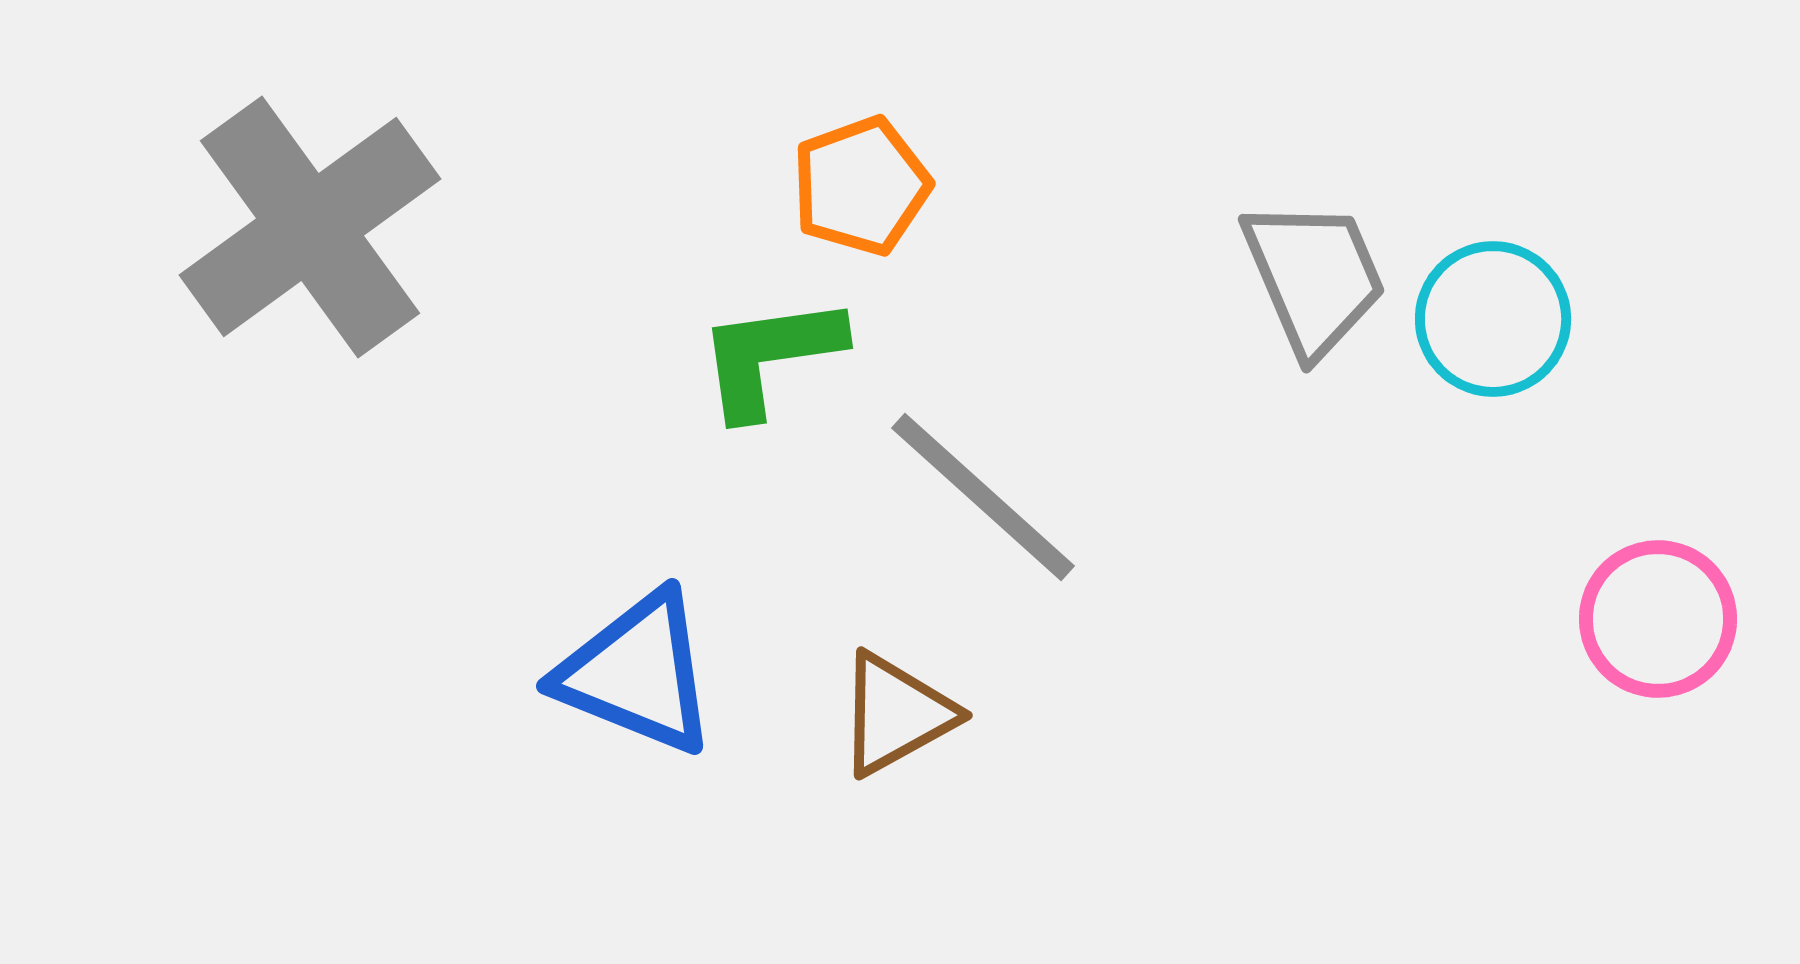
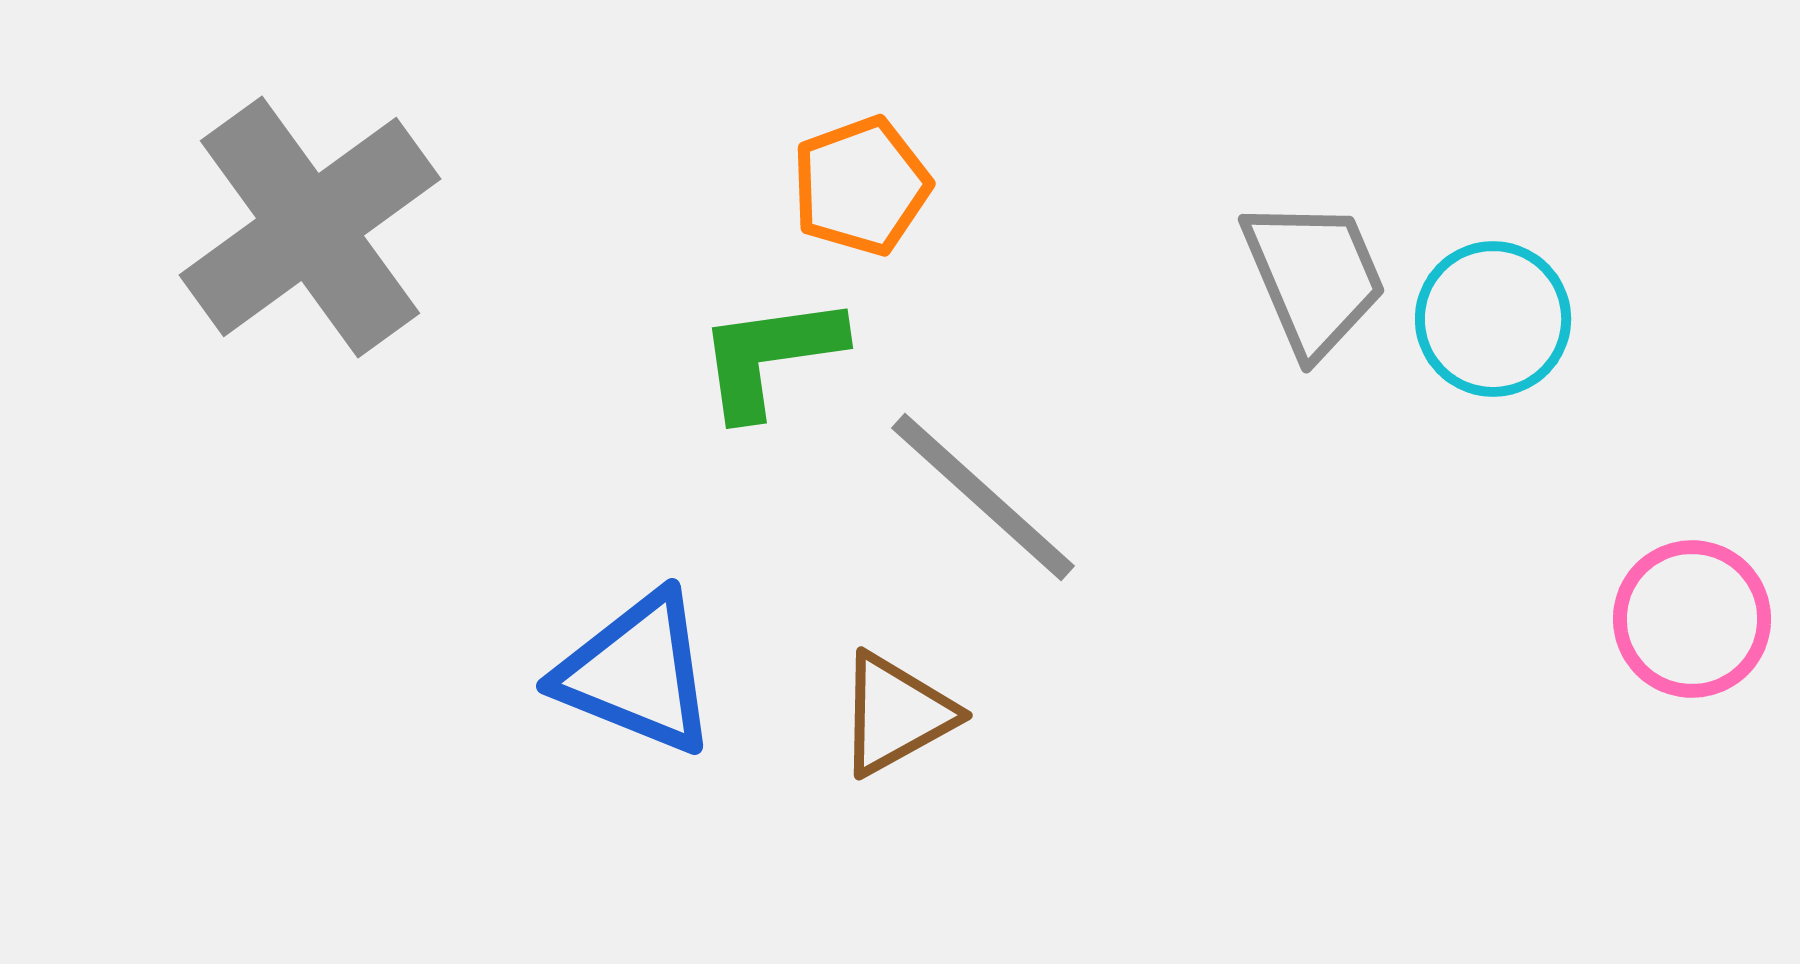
pink circle: moved 34 px right
